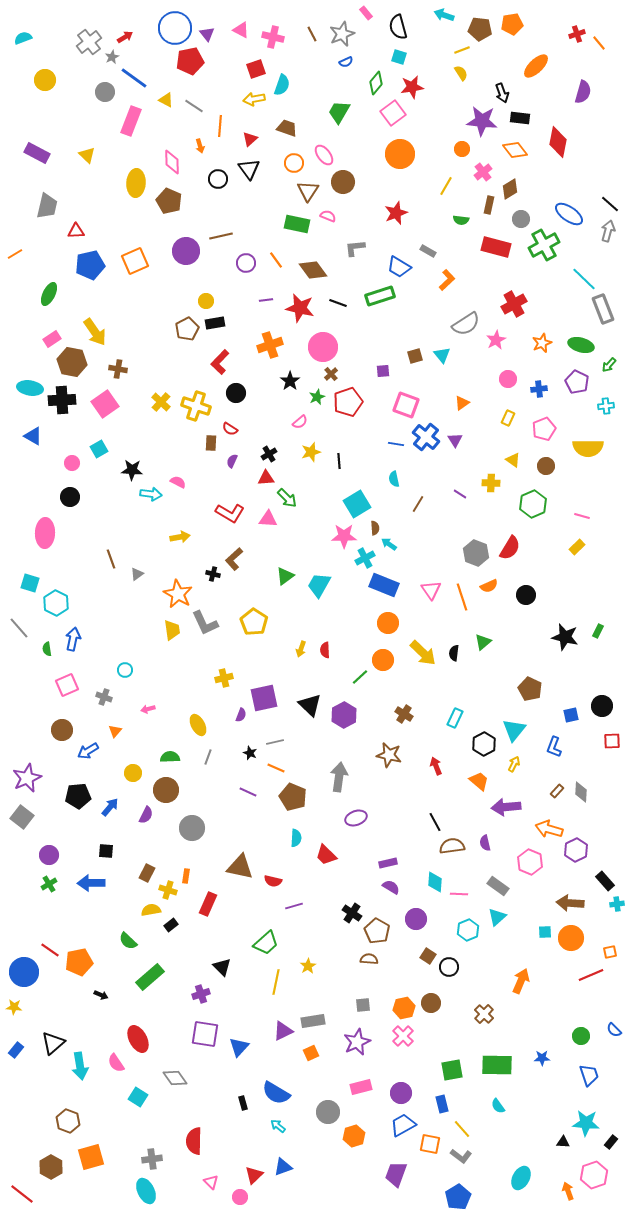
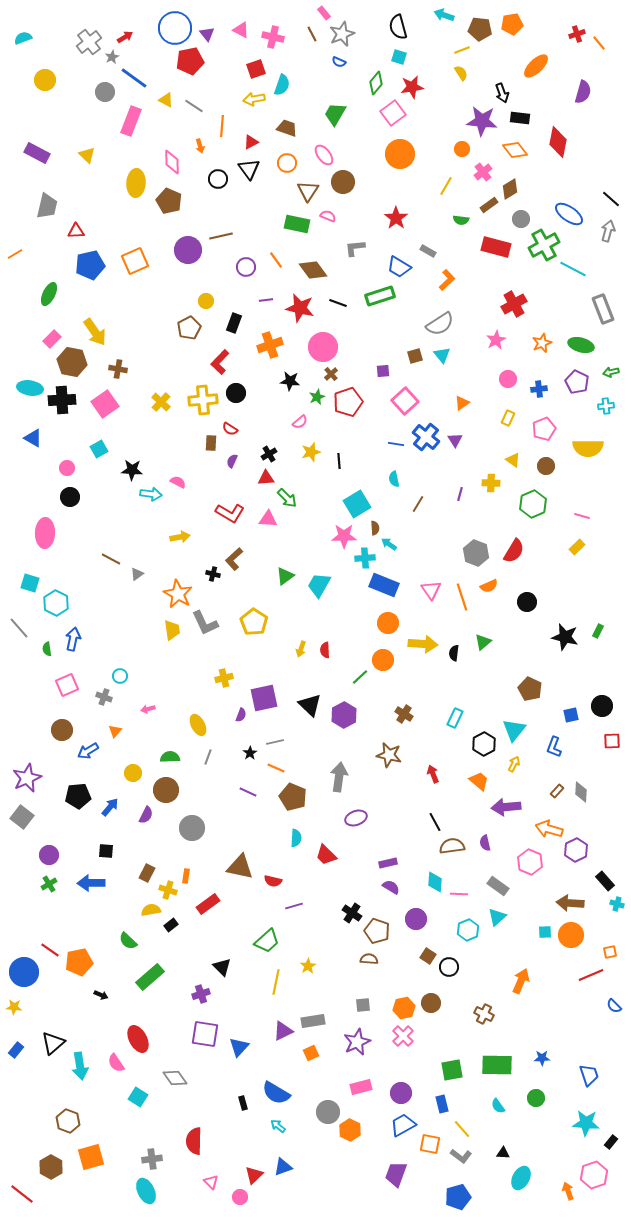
pink rectangle at (366, 13): moved 42 px left
blue semicircle at (346, 62): moved 7 px left; rotated 48 degrees clockwise
green trapezoid at (339, 112): moved 4 px left, 2 px down
orange line at (220, 126): moved 2 px right
red triangle at (250, 139): moved 1 px right, 3 px down; rotated 14 degrees clockwise
orange circle at (294, 163): moved 7 px left
black line at (610, 204): moved 1 px right, 5 px up
brown rectangle at (489, 205): rotated 42 degrees clockwise
red star at (396, 213): moved 5 px down; rotated 15 degrees counterclockwise
purple circle at (186, 251): moved 2 px right, 1 px up
purple circle at (246, 263): moved 4 px down
cyan line at (584, 279): moved 11 px left, 10 px up; rotated 16 degrees counterclockwise
black rectangle at (215, 323): moved 19 px right; rotated 60 degrees counterclockwise
gray semicircle at (466, 324): moved 26 px left
brown pentagon at (187, 329): moved 2 px right, 1 px up
pink rectangle at (52, 339): rotated 12 degrees counterclockwise
green arrow at (609, 365): moved 2 px right, 7 px down; rotated 35 degrees clockwise
black star at (290, 381): rotated 30 degrees counterclockwise
pink square at (406, 405): moved 1 px left, 4 px up; rotated 28 degrees clockwise
yellow cross at (196, 406): moved 7 px right, 6 px up; rotated 24 degrees counterclockwise
blue triangle at (33, 436): moved 2 px down
pink circle at (72, 463): moved 5 px left, 5 px down
purple line at (460, 494): rotated 72 degrees clockwise
red semicircle at (510, 548): moved 4 px right, 3 px down
cyan cross at (365, 558): rotated 24 degrees clockwise
brown line at (111, 559): rotated 42 degrees counterclockwise
black circle at (526, 595): moved 1 px right, 7 px down
yellow arrow at (423, 653): moved 9 px up; rotated 40 degrees counterclockwise
cyan circle at (125, 670): moved 5 px left, 6 px down
black star at (250, 753): rotated 16 degrees clockwise
red arrow at (436, 766): moved 3 px left, 8 px down
red rectangle at (208, 904): rotated 30 degrees clockwise
cyan cross at (617, 904): rotated 24 degrees clockwise
brown pentagon at (377, 931): rotated 10 degrees counterclockwise
orange circle at (571, 938): moved 3 px up
green trapezoid at (266, 943): moved 1 px right, 2 px up
brown cross at (484, 1014): rotated 18 degrees counterclockwise
blue semicircle at (614, 1030): moved 24 px up
green circle at (581, 1036): moved 45 px left, 62 px down
orange hexagon at (354, 1136): moved 4 px left, 6 px up; rotated 15 degrees counterclockwise
black triangle at (563, 1142): moved 60 px left, 11 px down
blue pentagon at (458, 1197): rotated 15 degrees clockwise
